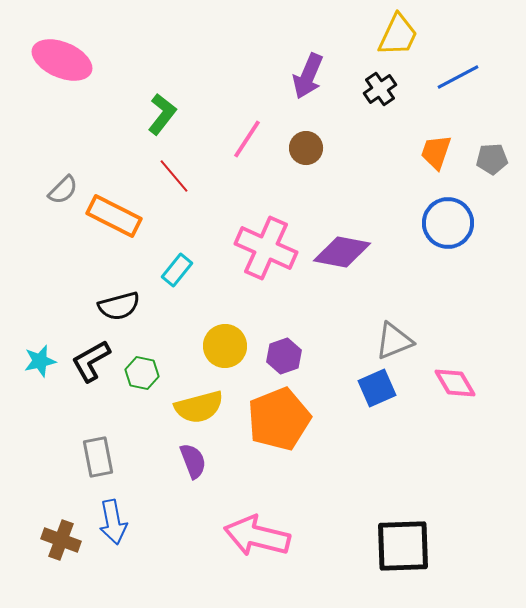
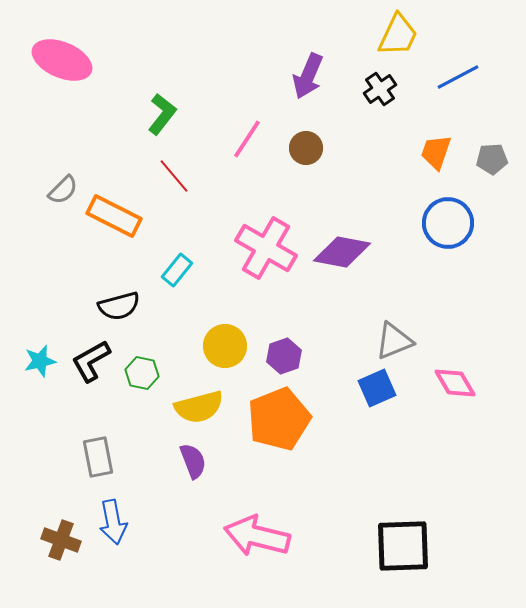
pink cross: rotated 6 degrees clockwise
